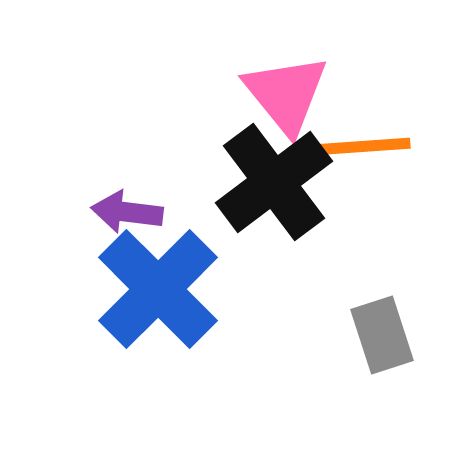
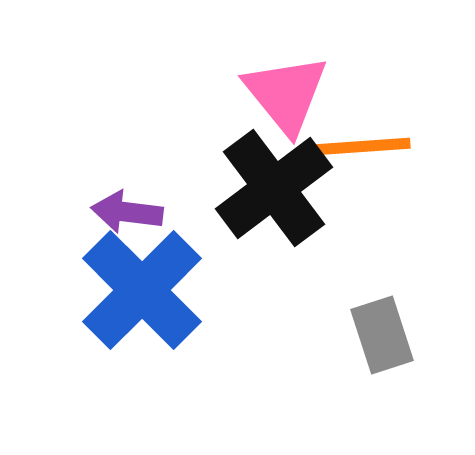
black cross: moved 6 px down
blue cross: moved 16 px left, 1 px down
